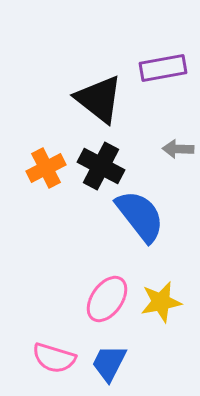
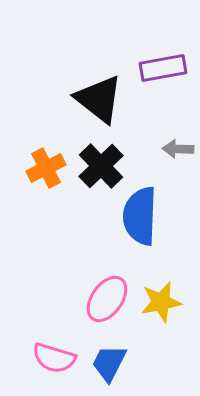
black cross: rotated 18 degrees clockwise
blue semicircle: rotated 140 degrees counterclockwise
